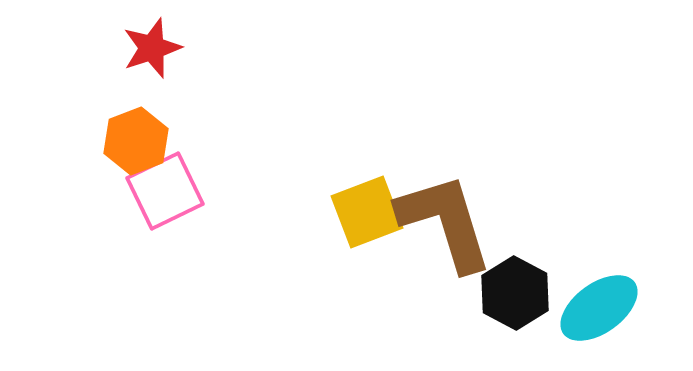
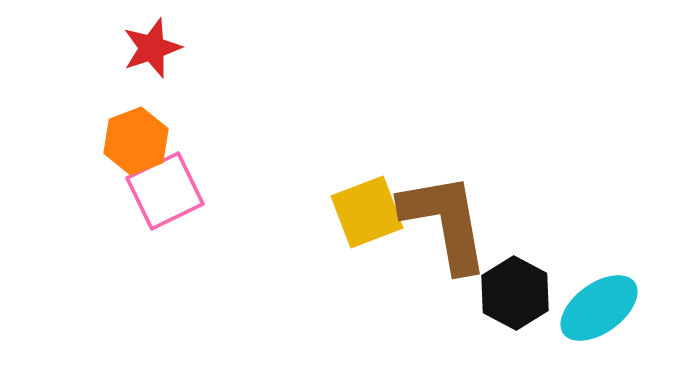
brown L-shape: rotated 7 degrees clockwise
